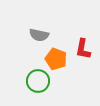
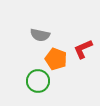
gray semicircle: moved 1 px right
red L-shape: rotated 55 degrees clockwise
